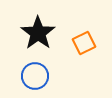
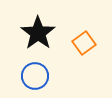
orange square: rotated 10 degrees counterclockwise
